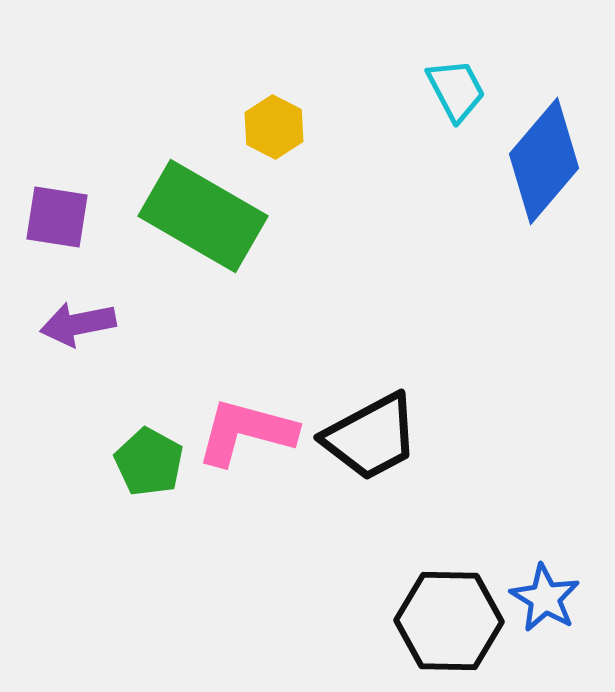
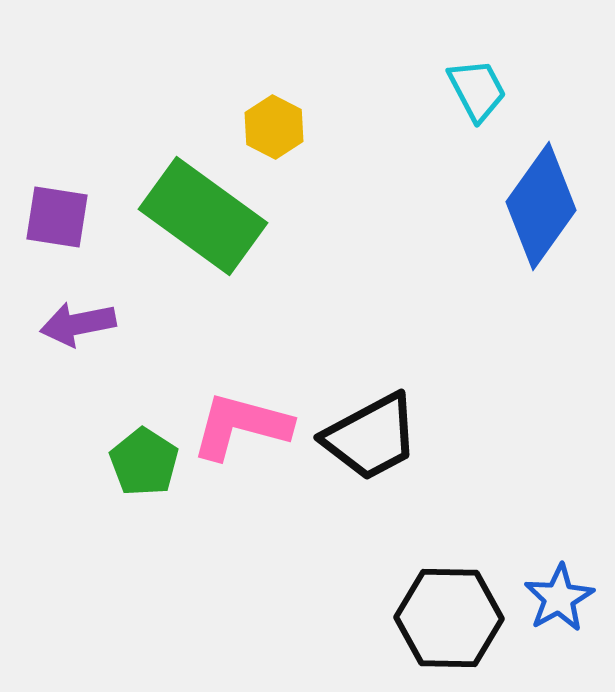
cyan trapezoid: moved 21 px right
blue diamond: moved 3 px left, 45 px down; rotated 5 degrees counterclockwise
green rectangle: rotated 6 degrees clockwise
pink L-shape: moved 5 px left, 6 px up
green pentagon: moved 5 px left; rotated 4 degrees clockwise
blue star: moved 14 px right; rotated 12 degrees clockwise
black hexagon: moved 3 px up
